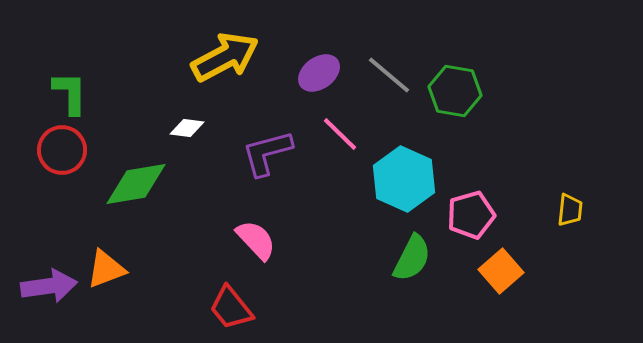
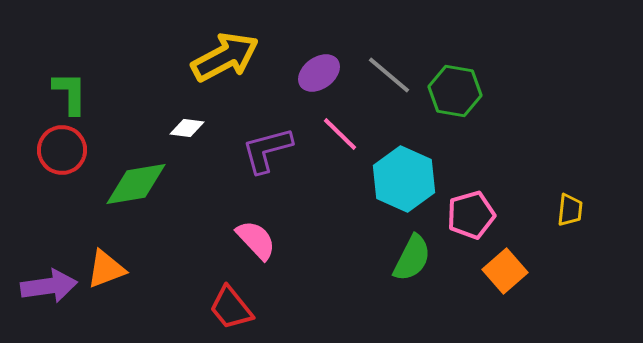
purple L-shape: moved 3 px up
orange square: moved 4 px right
